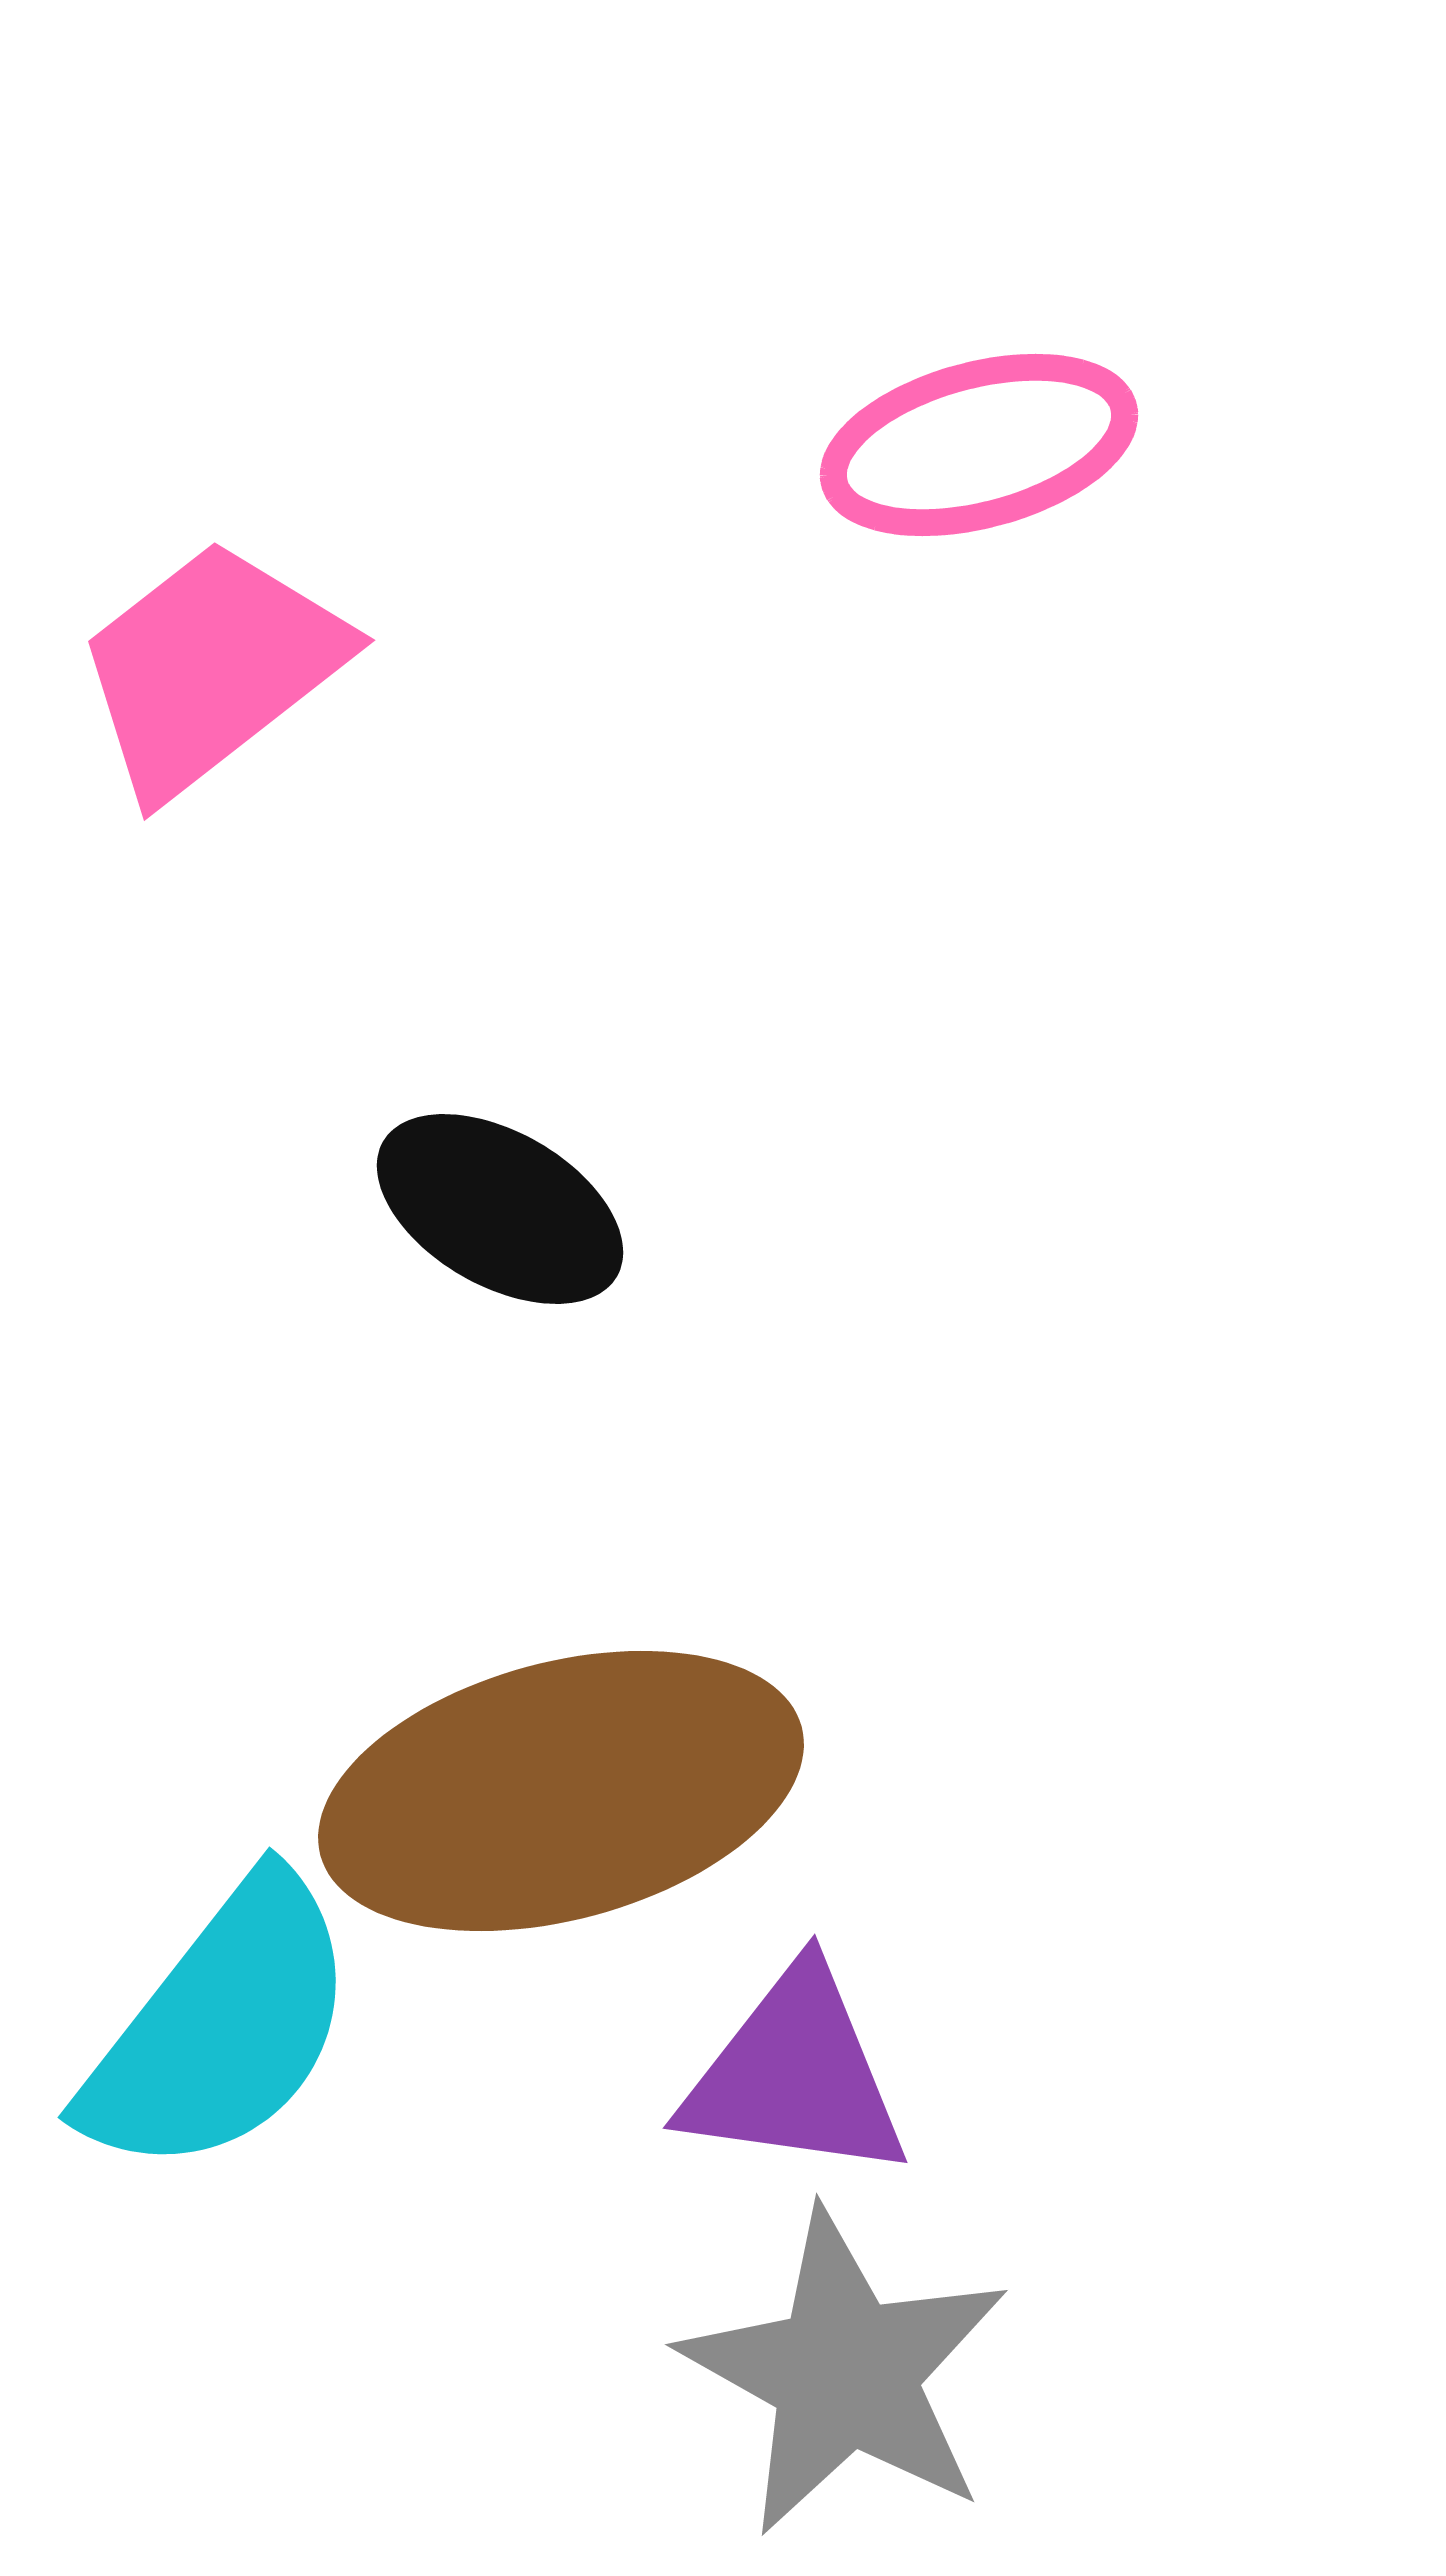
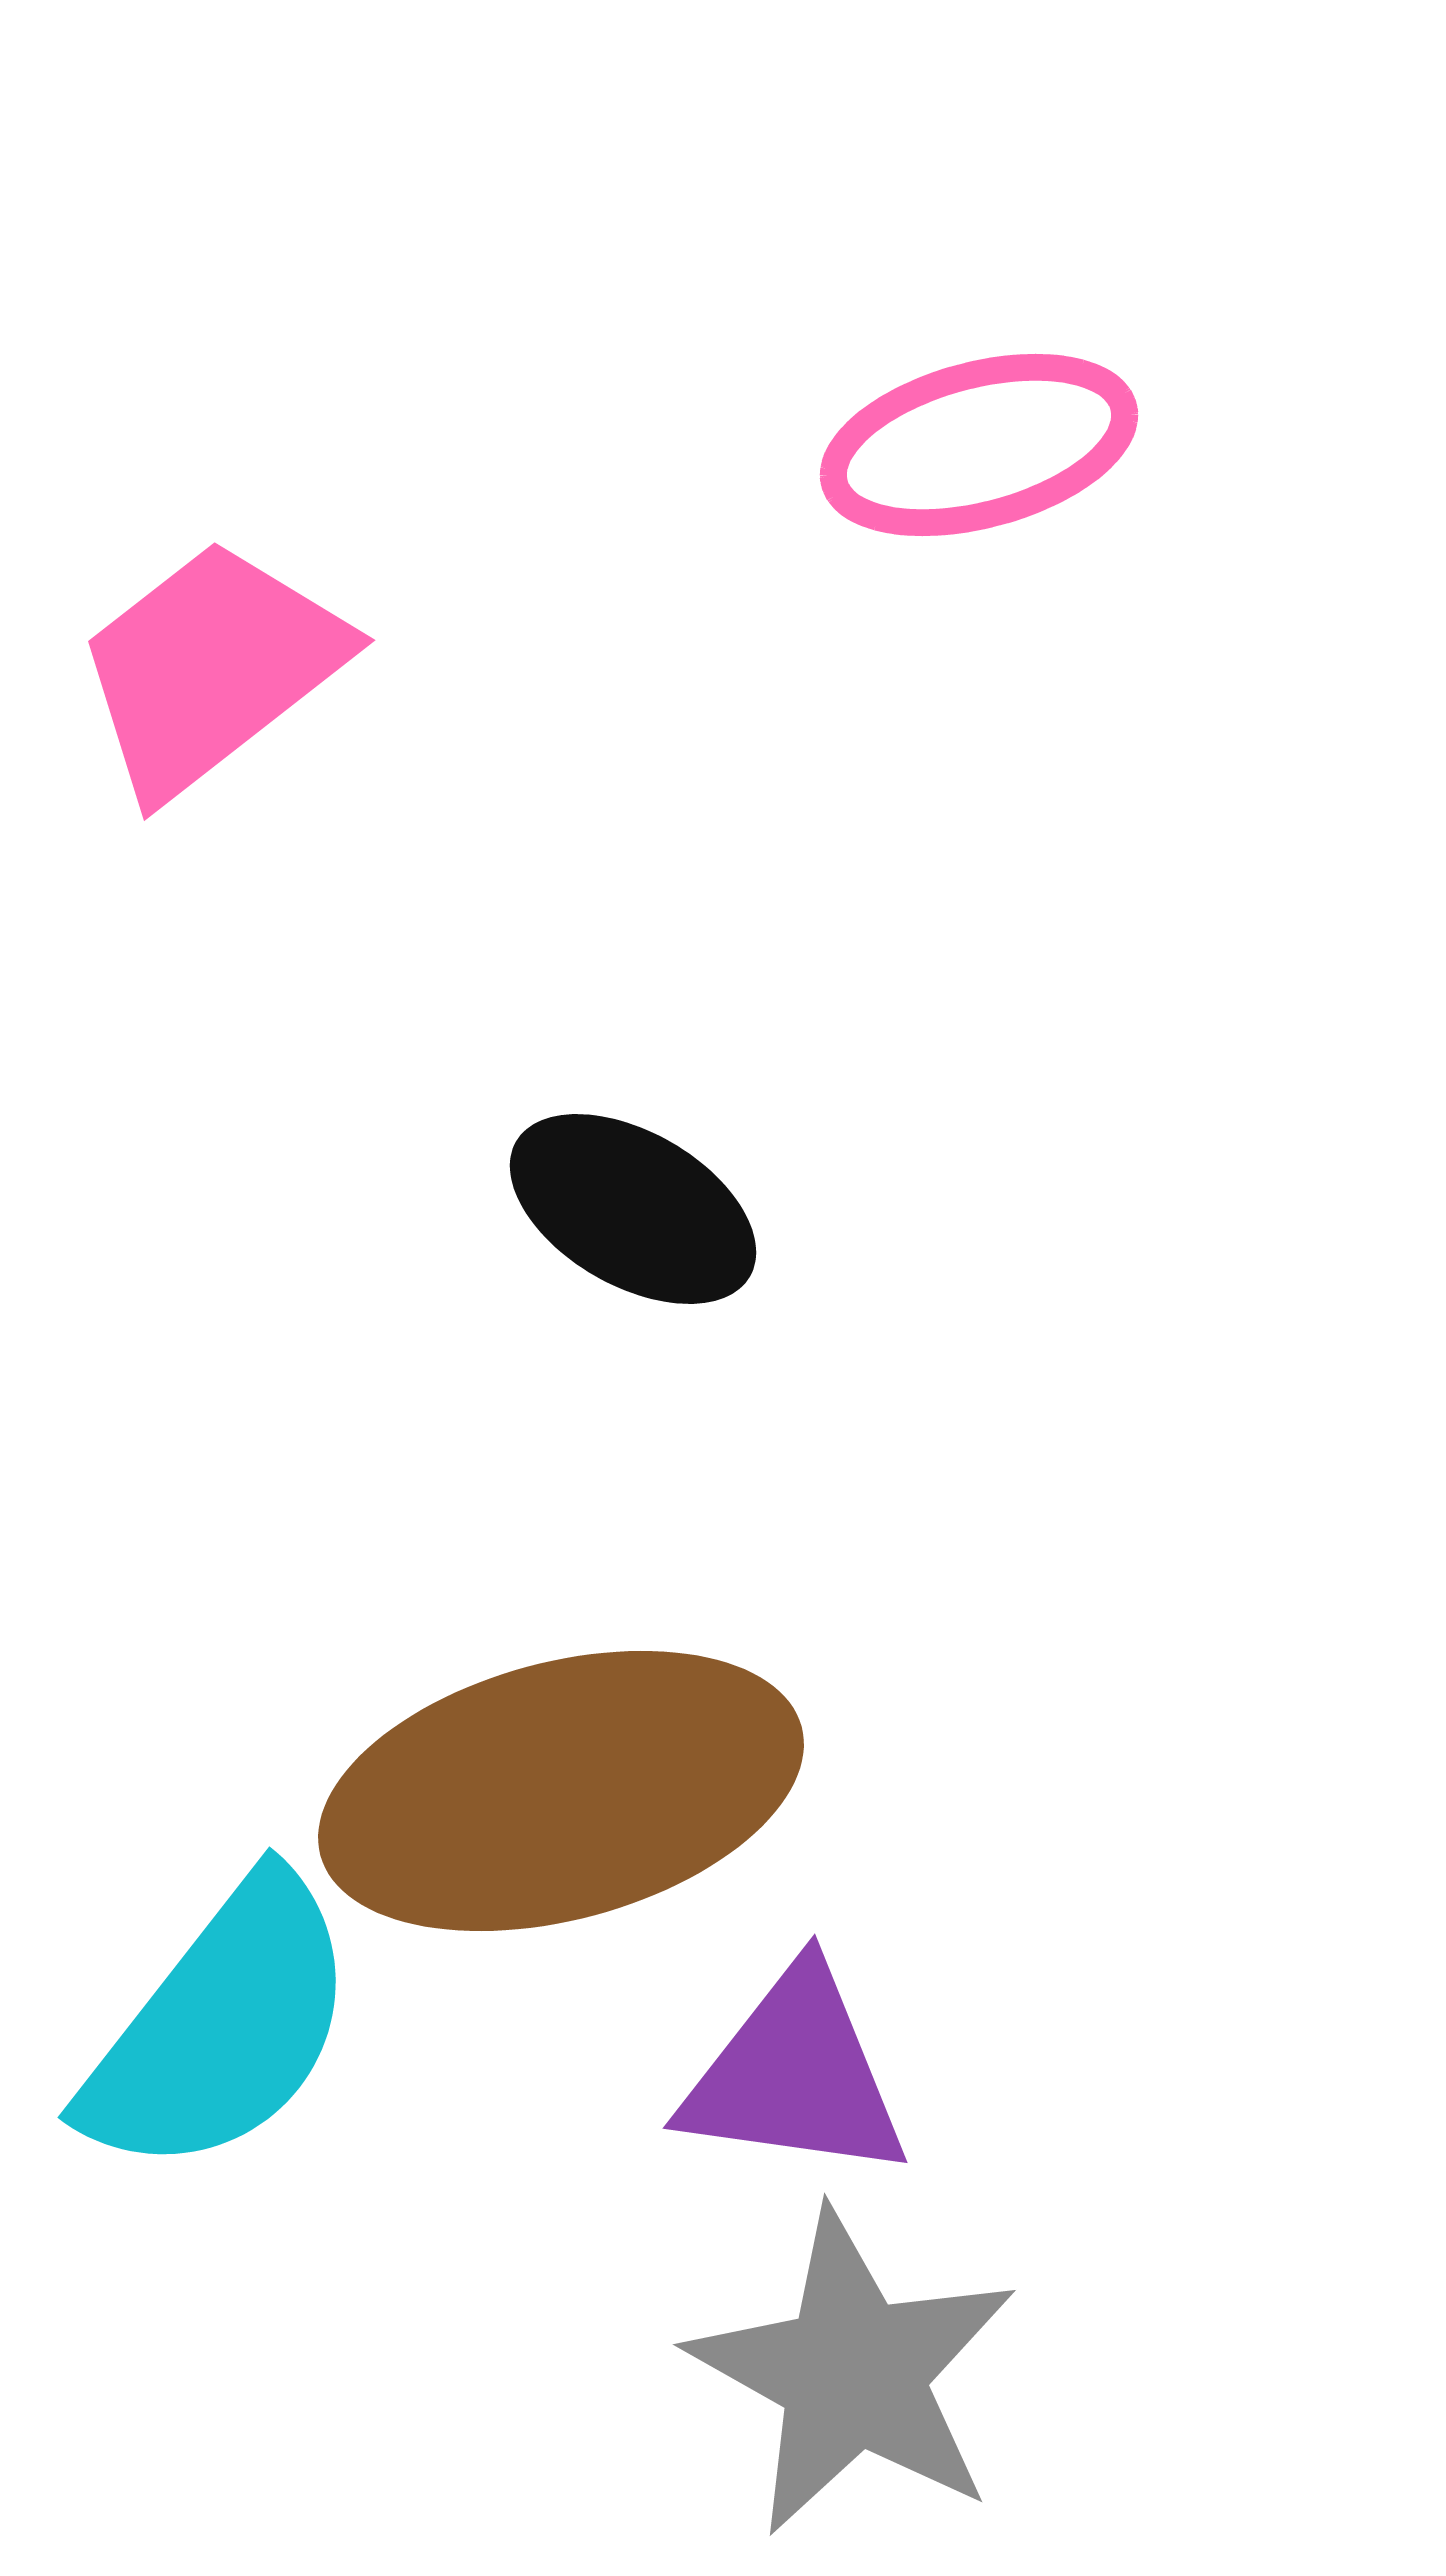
black ellipse: moved 133 px right
gray star: moved 8 px right
